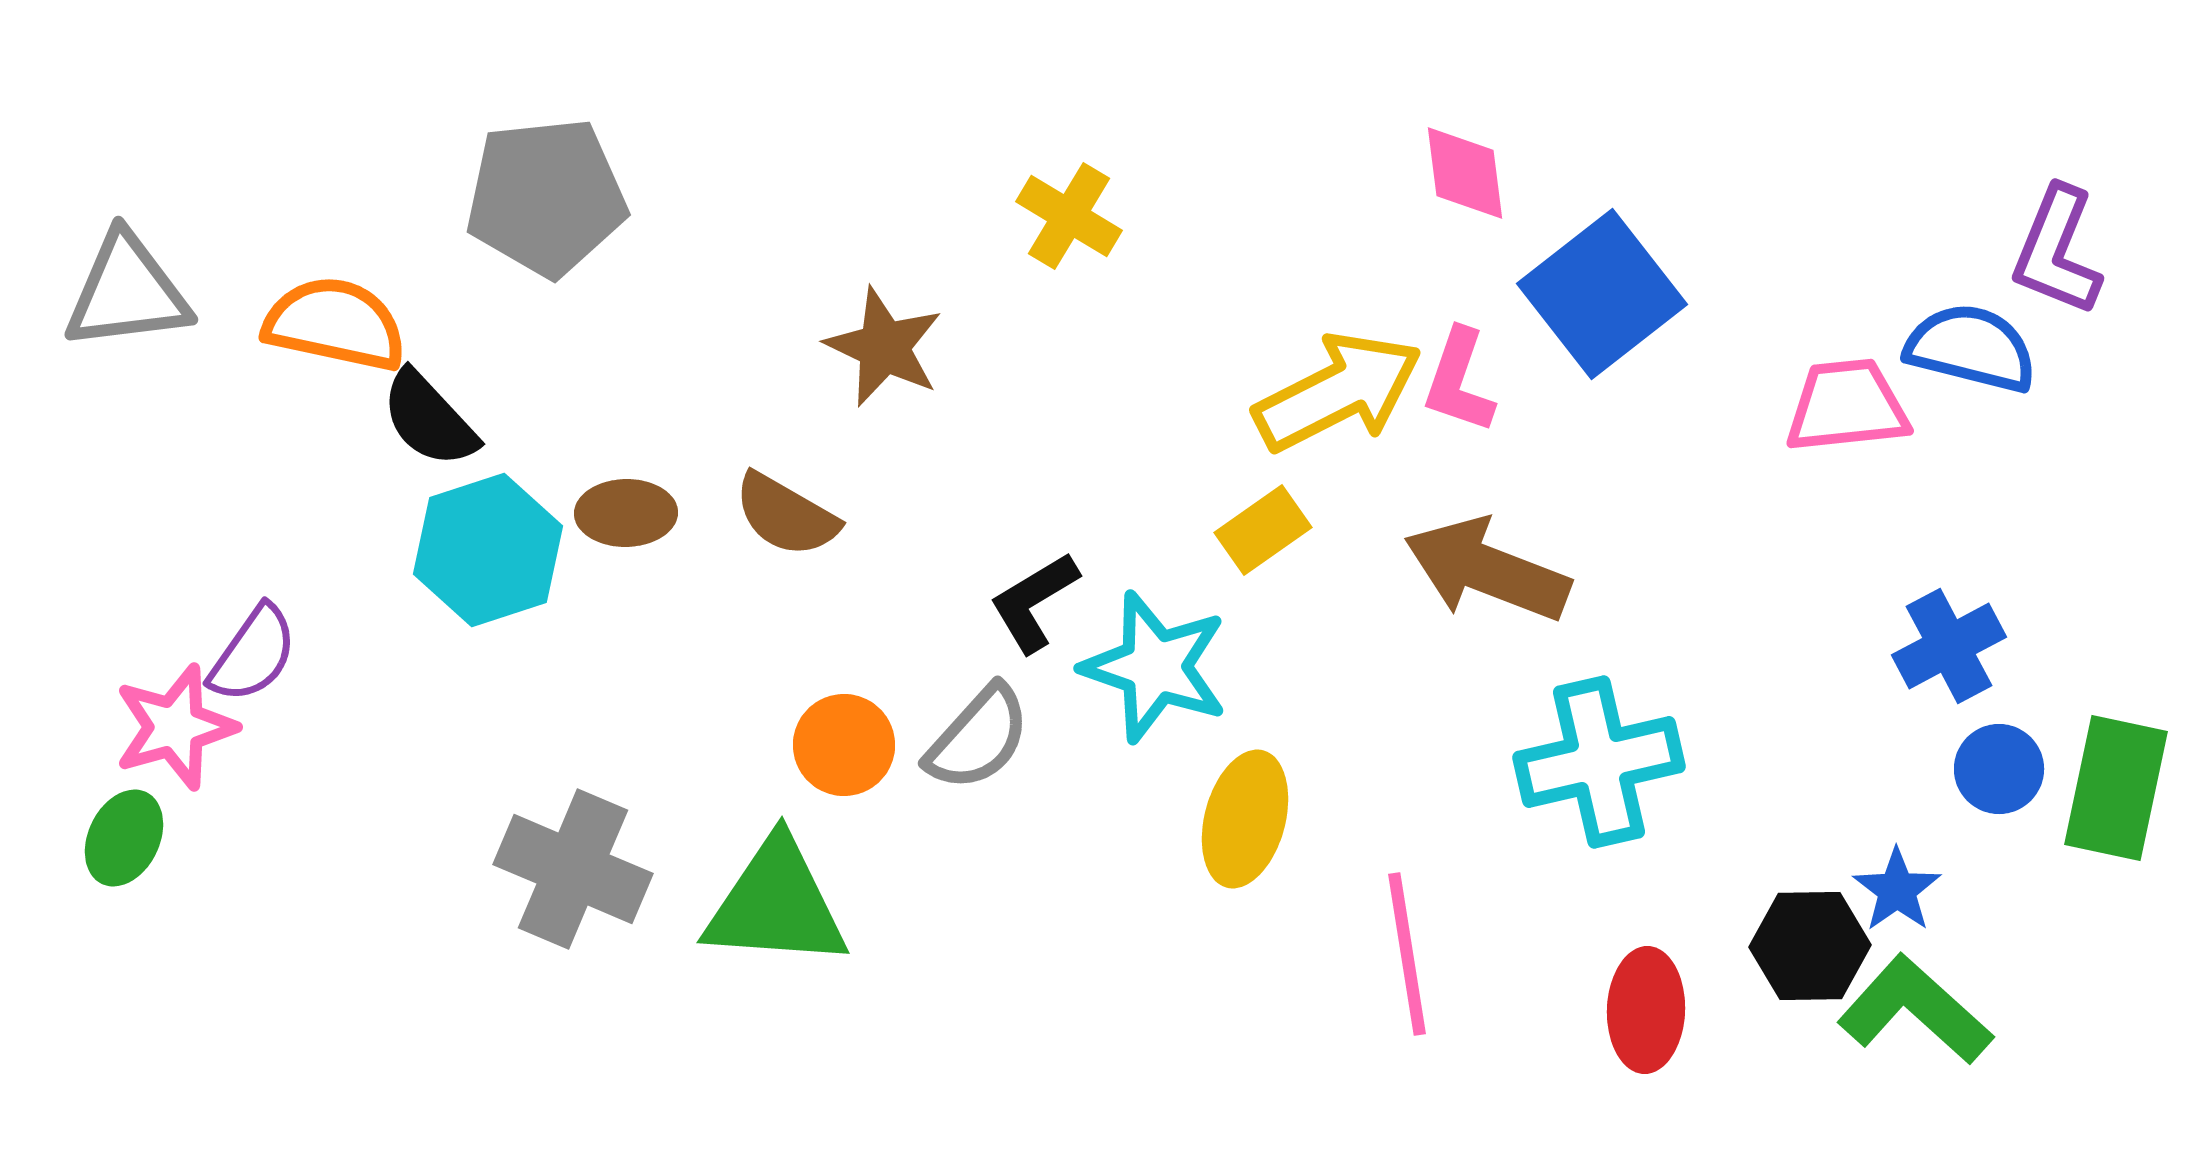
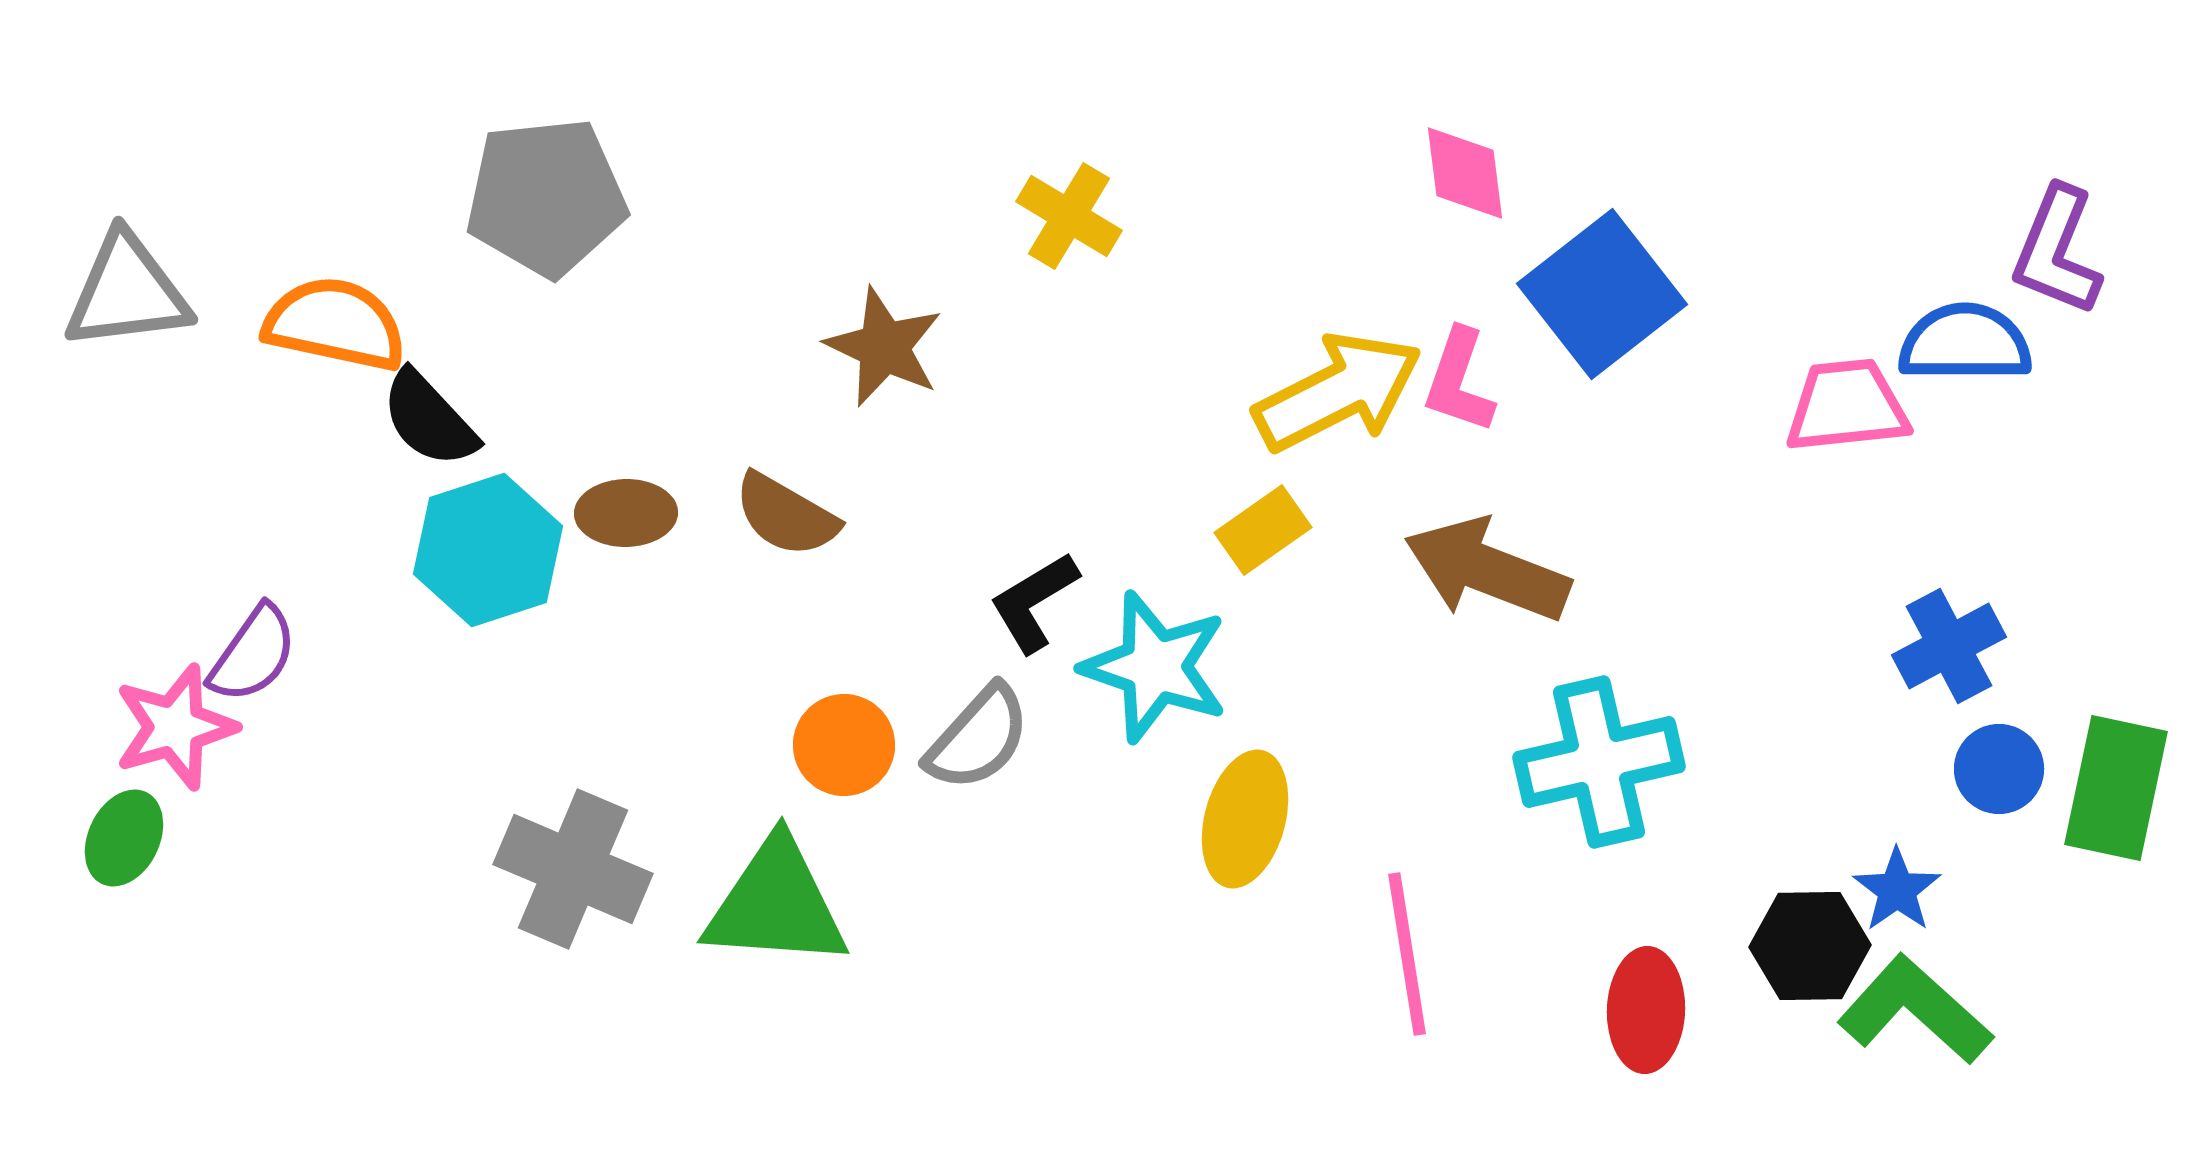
blue semicircle: moved 6 px left, 5 px up; rotated 14 degrees counterclockwise
